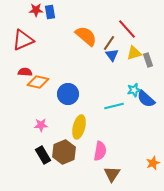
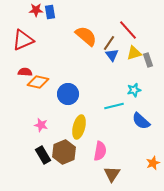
red line: moved 1 px right, 1 px down
blue semicircle: moved 5 px left, 22 px down
pink star: rotated 16 degrees clockwise
